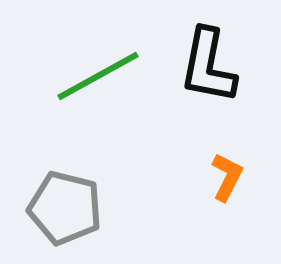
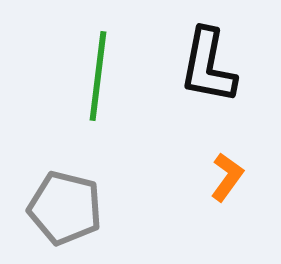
green line: rotated 54 degrees counterclockwise
orange L-shape: rotated 9 degrees clockwise
